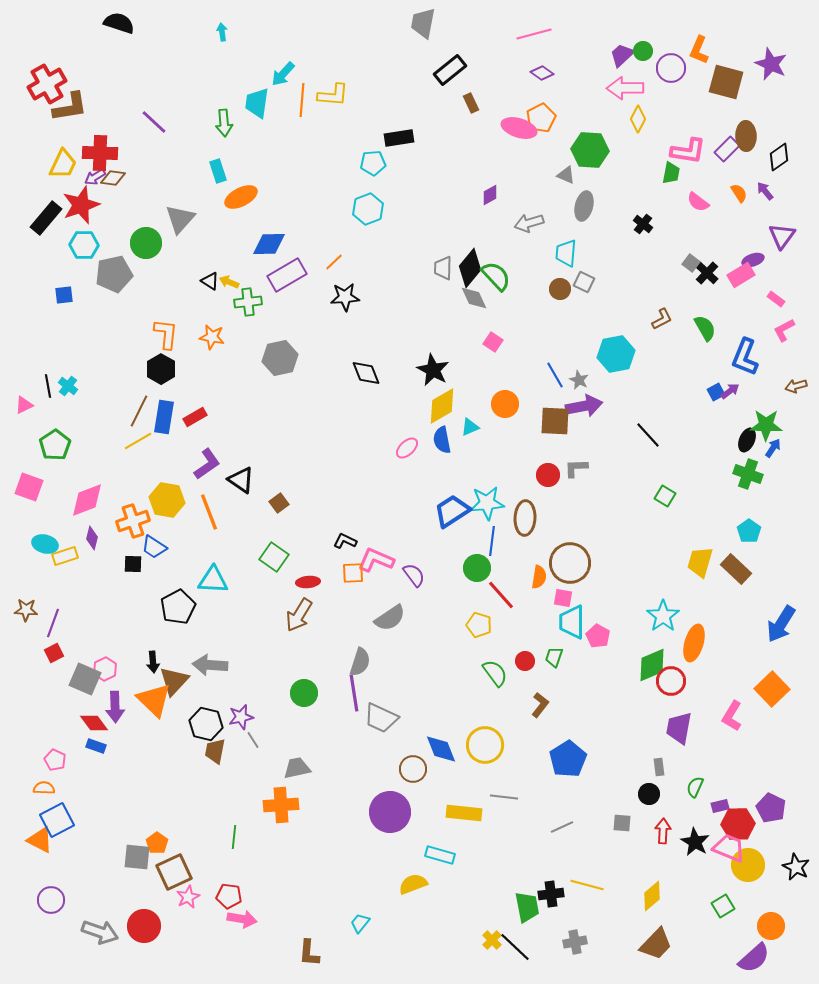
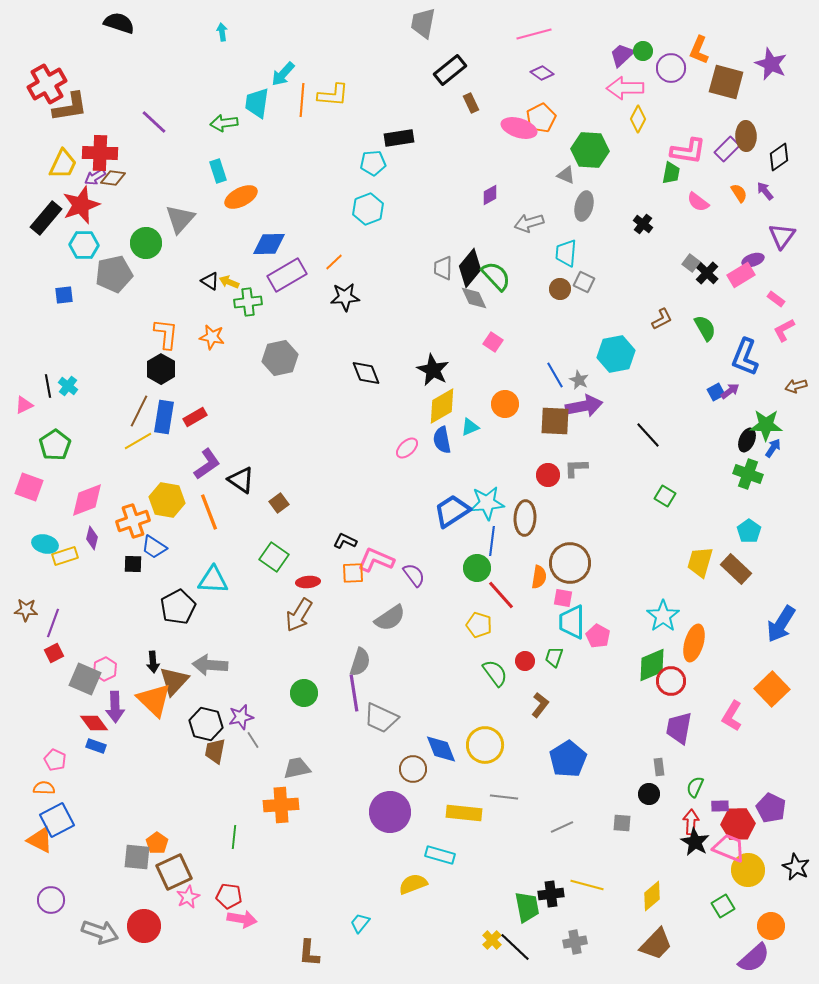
green arrow at (224, 123): rotated 88 degrees clockwise
purple rectangle at (720, 806): rotated 12 degrees clockwise
red arrow at (663, 831): moved 28 px right, 9 px up
yellow circle at (748, 865): moved 5 px down
